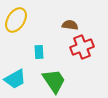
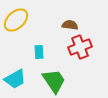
yellow ellipse: rotated 15 degrees clockwise
red cross: moved 2 px left
